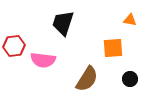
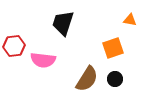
orange square: rotated 15 degrees counterclockwise
black circle: moved 15 px left
